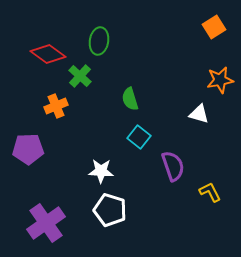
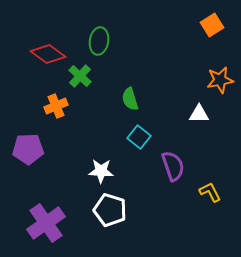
orange square: moved 2 px left, 2 px up
white triangle: rotated 15 degrees counterclockwise
